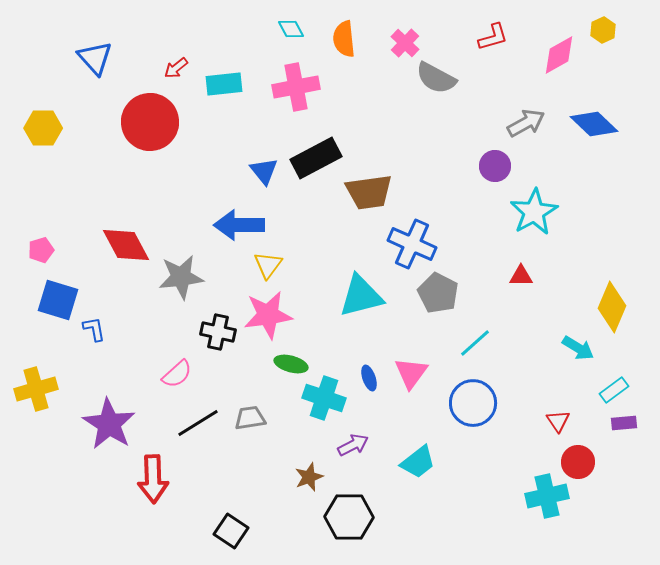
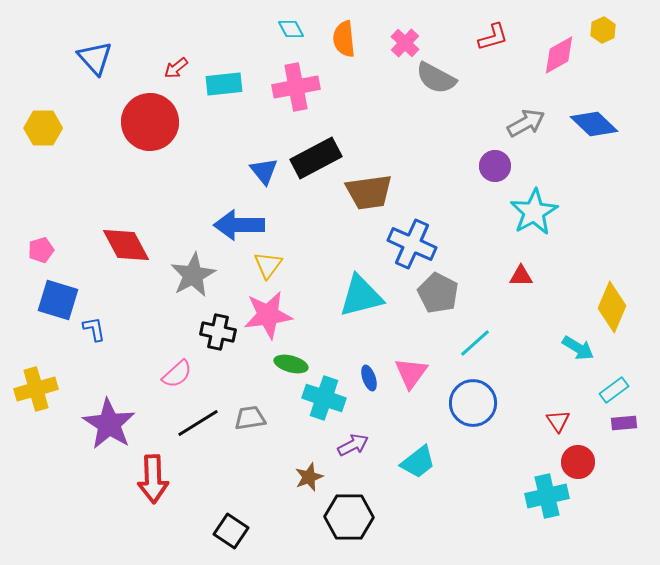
gray star at (181, 277): moved 12 px right, 2 px up; rotated 21 degrees counterclockwise
